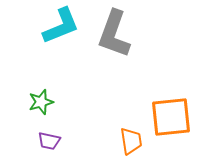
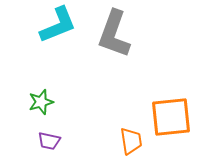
cyan L-shape: moved 3 px left, 1 px up
